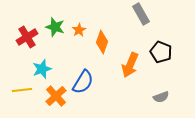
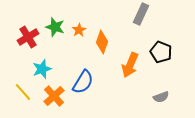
gray rectangle: rotated 55 degrees clockwise
red cross: moved 1 px right
yellow line: moved 1 px right, 2 px down; rotated 54 degrees clockwise
orange cross: moved 2 px left
